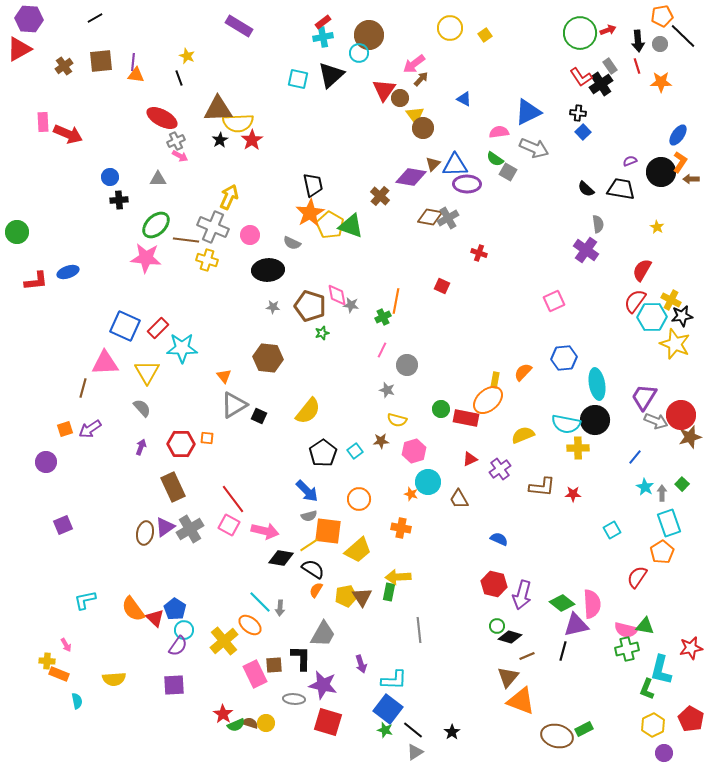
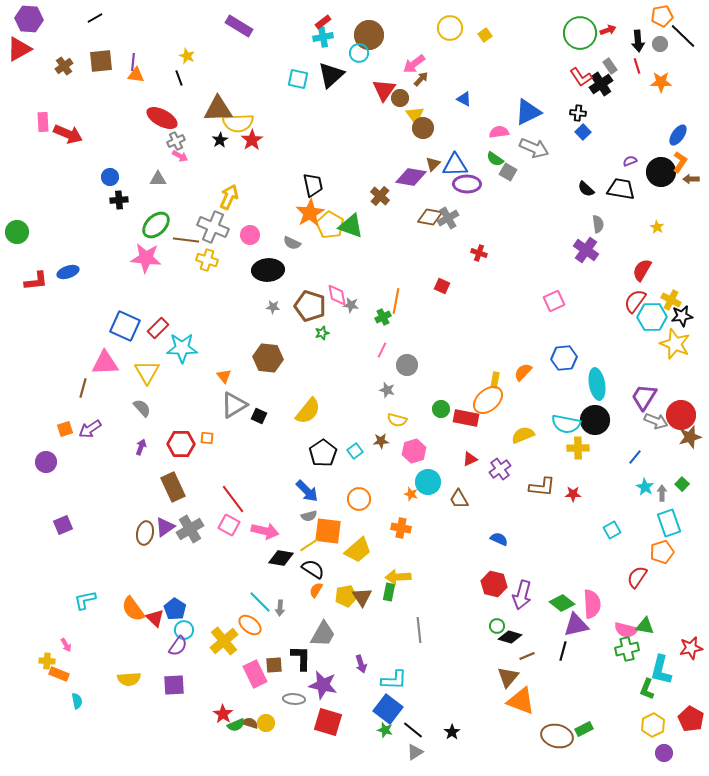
orange pentagon at (662, 552): rotated 15 degrees clockwise
yellow semicircle at (114, 679): moved 15 px right
